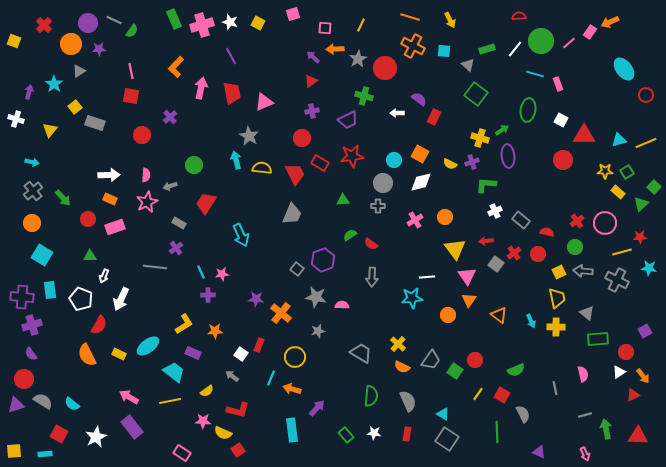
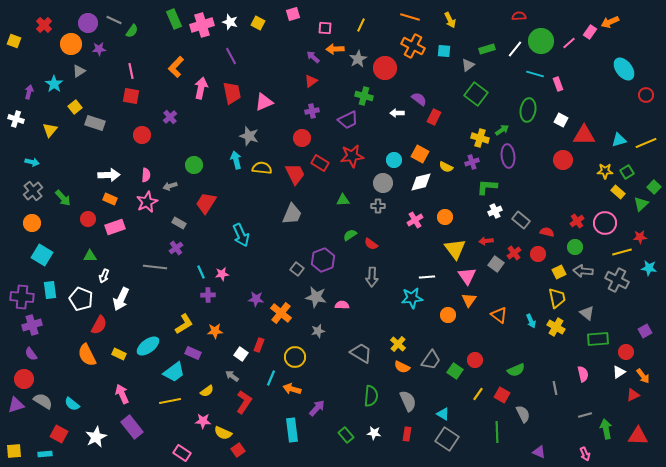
gray triangle at (468, 65): rotated 40 degrees clockwise
gray star at (249, 136): rotated 12 degrees counterclockwise
yellow semicircle at (450, 164): moved 4 px left, 3 px down
green L-shape at (486, 185): moved 1 px right, 2 px down
yellow cross at (556, 327): rotated 30 degrees clockwise
cyan trapezoid at (174, 372): rotated 105 degrees clockwise
pink arrow at (129, 397): moved 7 px left, 3 px up; rotated 36 degrees clockwise
red L-shape at (238, 410): moved 6 px right, 8 px up; rotated 70 degrees counterclockwise
